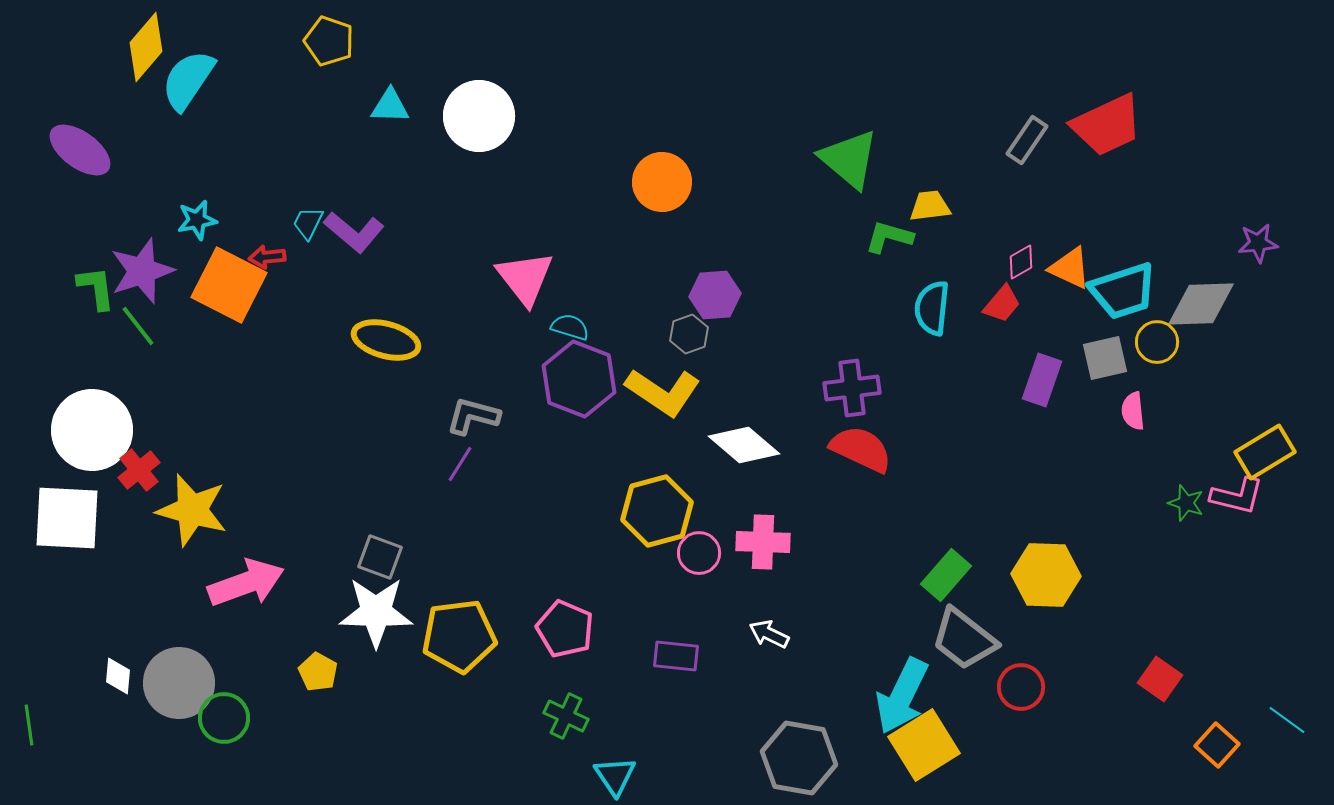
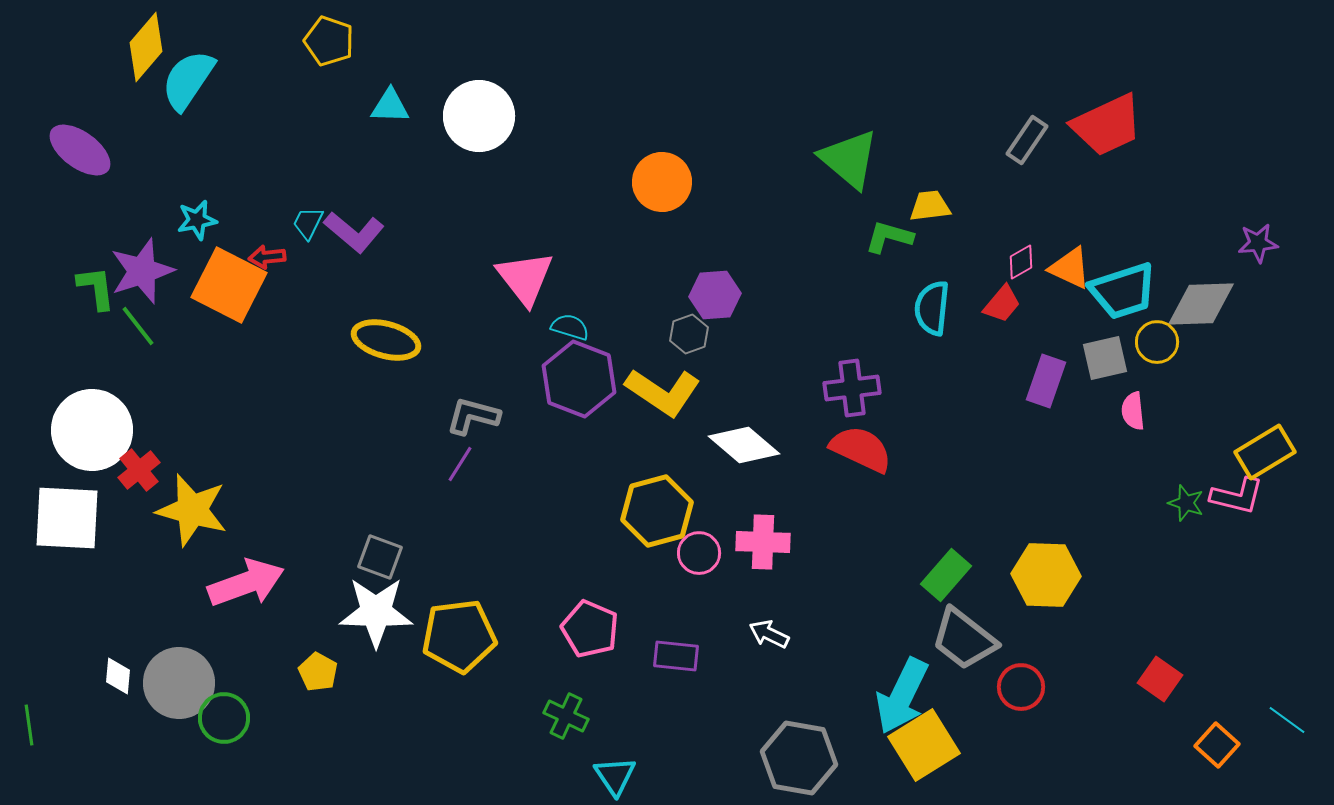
purple rectangle at (1042, 380): moved 4 px right, 1 px down
pink pentagon at (565, 629): moved 25 px right
